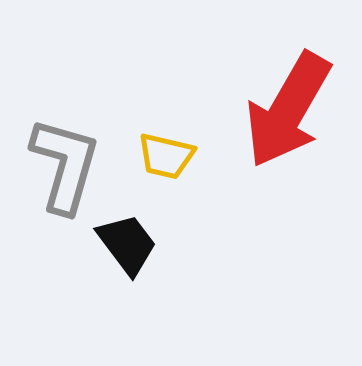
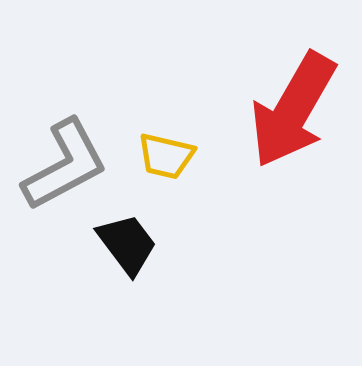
red arrow: moved 5 px right
gray L-shape: rotated 46 degrees clockwise
